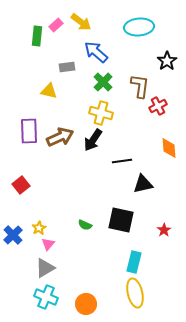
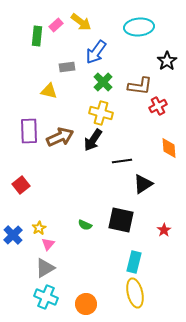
blue arrow: rotated 95 degrees counterclockwise
brown L-shape: rotated 90 degrees clockwise
black triangle: rotated 20 degrees counterclockwise
